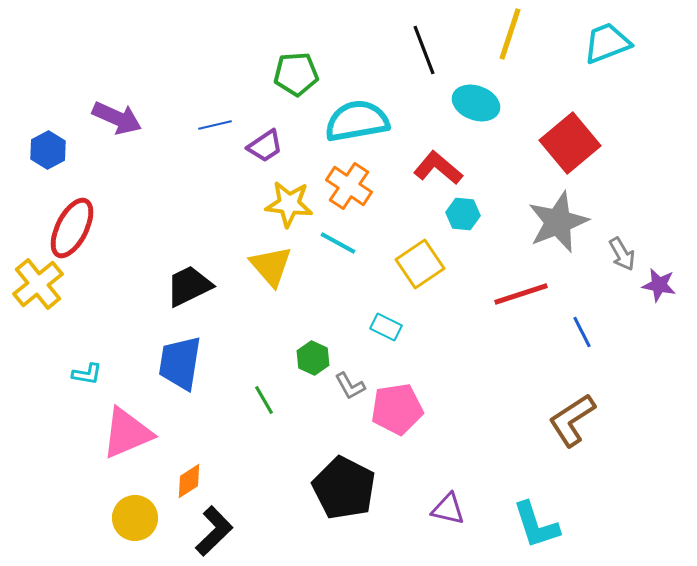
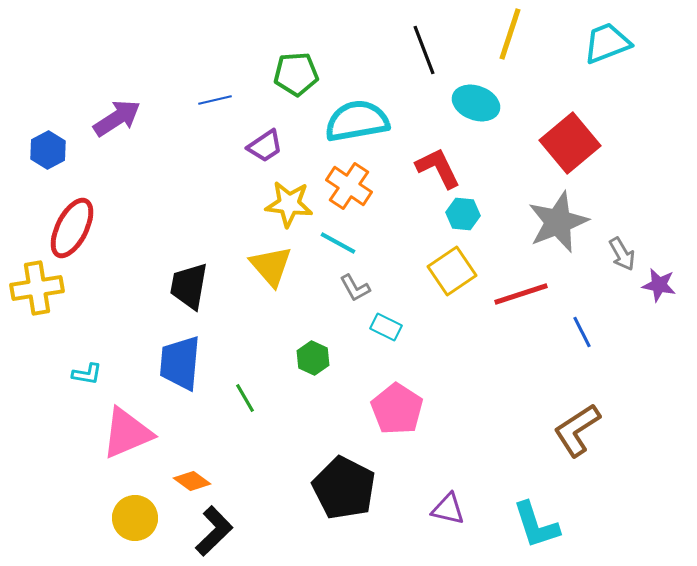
purple arrow at (117, 118): rotated 57 degrees counterclockwise
blue line at (215, 125): moved 25 px up
red L-shape at (438, 168): rotated 24 degrees clockwise
yellow square at (420, 264): moved 32 px right, 7 px down
yellow cross at (38, 284): moved 1 px left, 4 px down; rotated 30 degrees clockwise
black trapezoid at (189, 286): rotated 54 degrees counterclockwise
blue trapezoid at (180, 363): rotated 4 degrees counterclockwise
gray L-shape at (350, 386): moved 5 px right, 98 px up
green line at (264, 400): moved 19 px left, 2 px up
pink pentagon at (397, 409): rotated 30 degrees counterclockwise
brown L-shape at (572, 420): moved 5 px right, 10 px down
orange diamond at (189, 481): moved 3 px right; rotated 69 degrees clockwise
